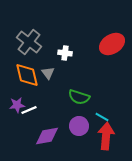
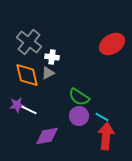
white cross: moved 13 px left, 4 px down
gray triangle: rotated 40 degrees clockwise
green semicircle: rotated 15 degrees clockwise
white line: rotated 49 degrees clockwise
purple circle: moved 10 px up
